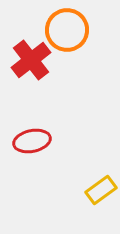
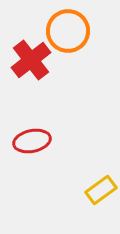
orange circle: moved 1 px right, 1 px down
